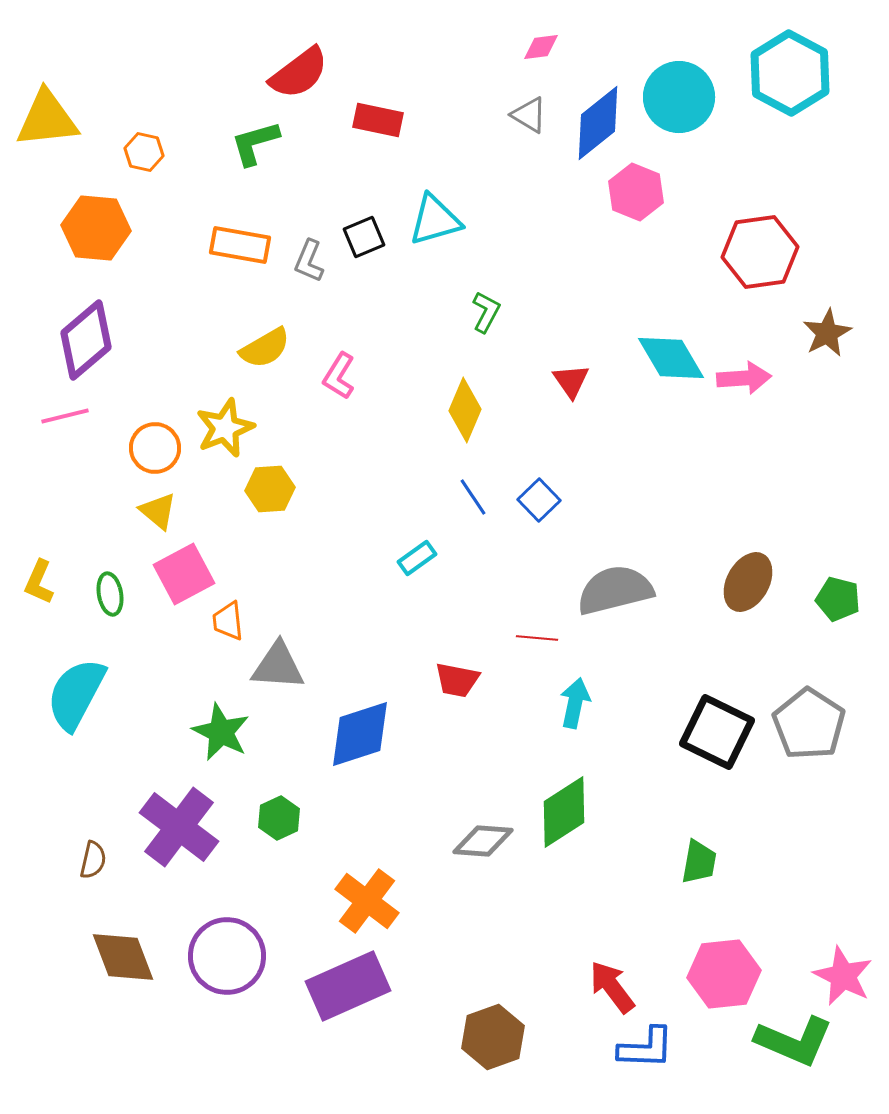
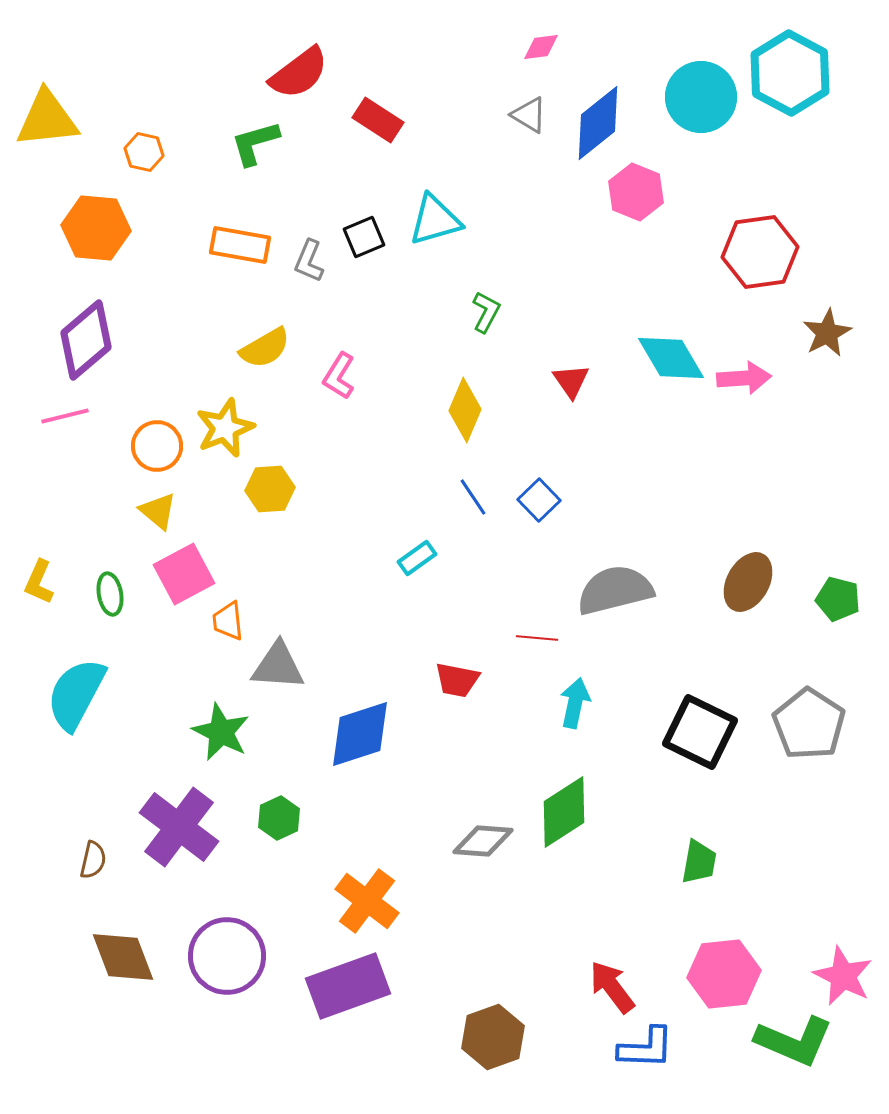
cyan circle at (679, 97): moved 22 px right
red rectangle at (378, 120): rotated 21 degrees clockwise
orange circle at (155, 448): moved 2 px right, 2 px up
black square at (717, 732): moved 17 px left
purple rectangle at (348, 986): rotated 4 degrees clockwise
